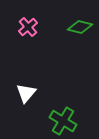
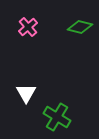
white triangle: rotated 10 degrees counterclockwise
green cross: moved 6 px left, 4 px up
